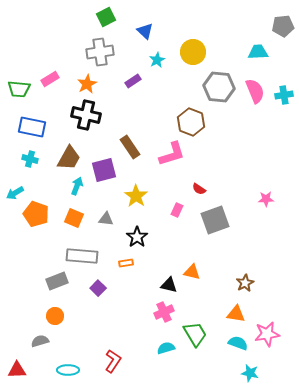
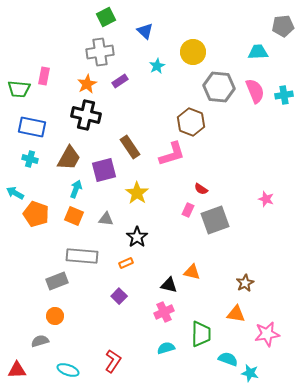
cyan star at (157, 60): moved 6 px down
pink rectangle at (50, 79): moved 6 px left, 3 px up; rotated 48 degrees counterclockwise
purple rectangle at (133, 81): moved 13 px left
cyan arrow at (77, 186): moved 1 px left, 3 px down
red semicircle at (199, 189): moved 2 px right
cyan arrow at (15, 193): rotated 60 degrees clockwise
yellow star at (136, 196): moved 1 px right, 3 px up
pink star at (266, 199): rotated 21 degrees clockwise
pink rectangle at (177, 210): moved 11 px right
orange square at (74, 218): moved 2 px up
orange rectangle at (126, 263): rotated 16 degrees counterclockwise
purple square at (98, 288): moved 21 px right, 8 px down
green trapezoid at (195, 334): moved 6 px right; rotated 32 degrees clockwise
cyan semicircle at (238, 343): moved 10 px left, 16 px down
cyan ellipse at (68, 370): rotated 20 degrees clockwise
